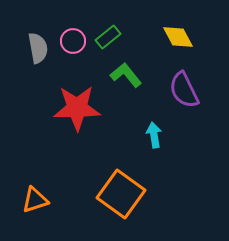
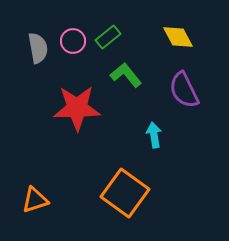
orange square: moved 4 px right, 1 px up
